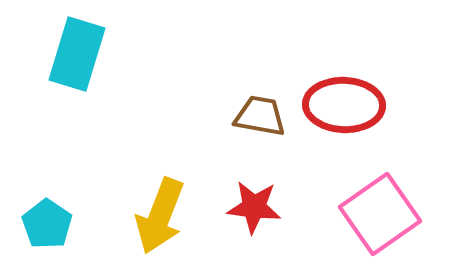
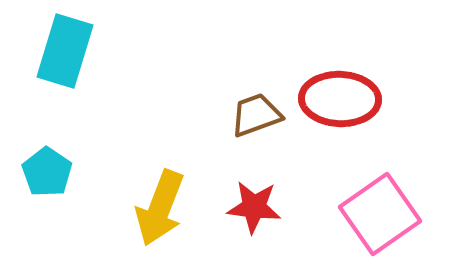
cyan rectangle: moved 12 px left, 3 px up
red ellipse: moved 4 px left, 6 px up
brown trapezoid: moved 4 px left, 1 px up; rotated 30 degrees counterclockwise
yellow arrow: moved 8 px up
cyan pentagon: moved 52 px up
